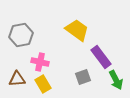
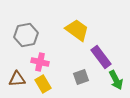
gray hexagon: moved 5 px right
gray square: moved 2 px left
